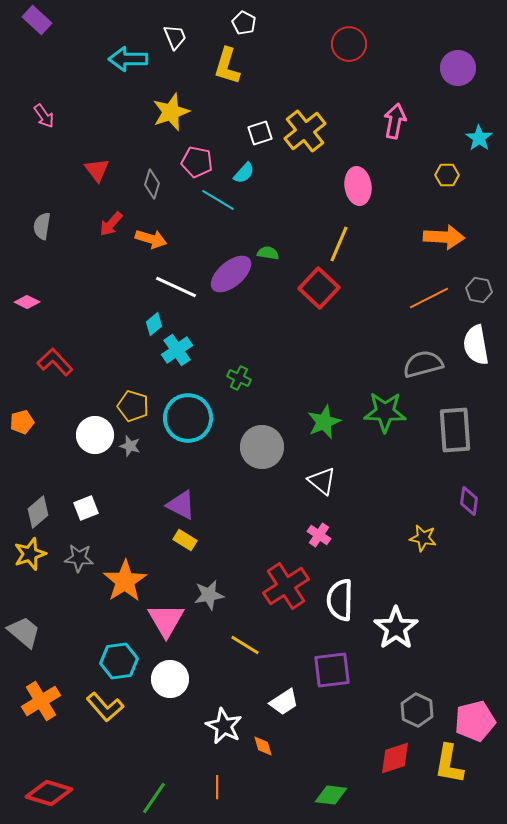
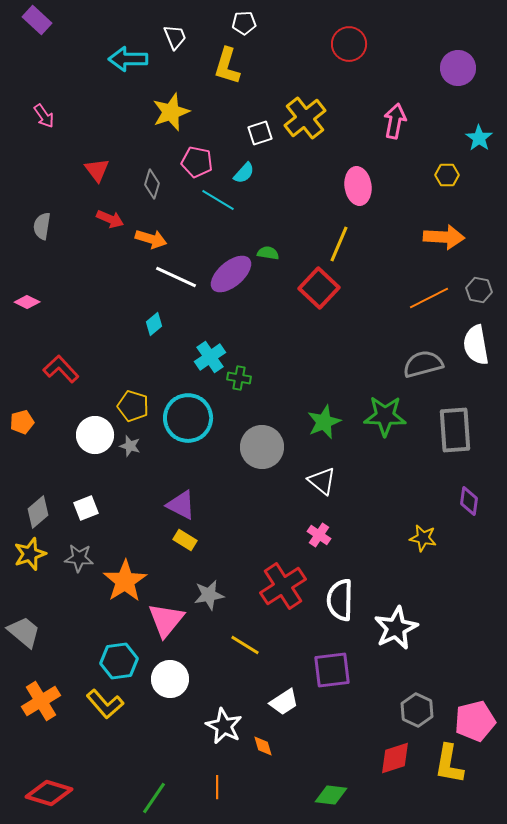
white pentagon at (244, 23): rotated 30 degrees counterclockwise
yellow cross at (305, 131): moved 13 px up
red arrow at (111, 224): moved 1 px left, 5 px up; rotated 108 degrees counterclockwise
white line at (176, 287): moved 10 px up
cyan cross at (177, 350): moved 33 px right, 7 px down
red L-shape at (55, 362): moved 6 px right, 7 px down
green cross at (239, 378): rotated 15 degrees counterclockwise
green star at (385, 412): moved 4 px down
red cross at (286, 586): moved 3 px left
pink triangle at (166, 620): rotated 9 degrees clockwise
white star at (396, 628): rotated 9 degrees clockwise
yellow L-shape at (105, 707): moved 3 px up
